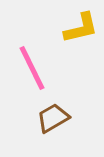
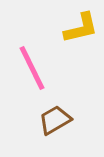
brown trapezoid: moved 2 px right, 2 px down
